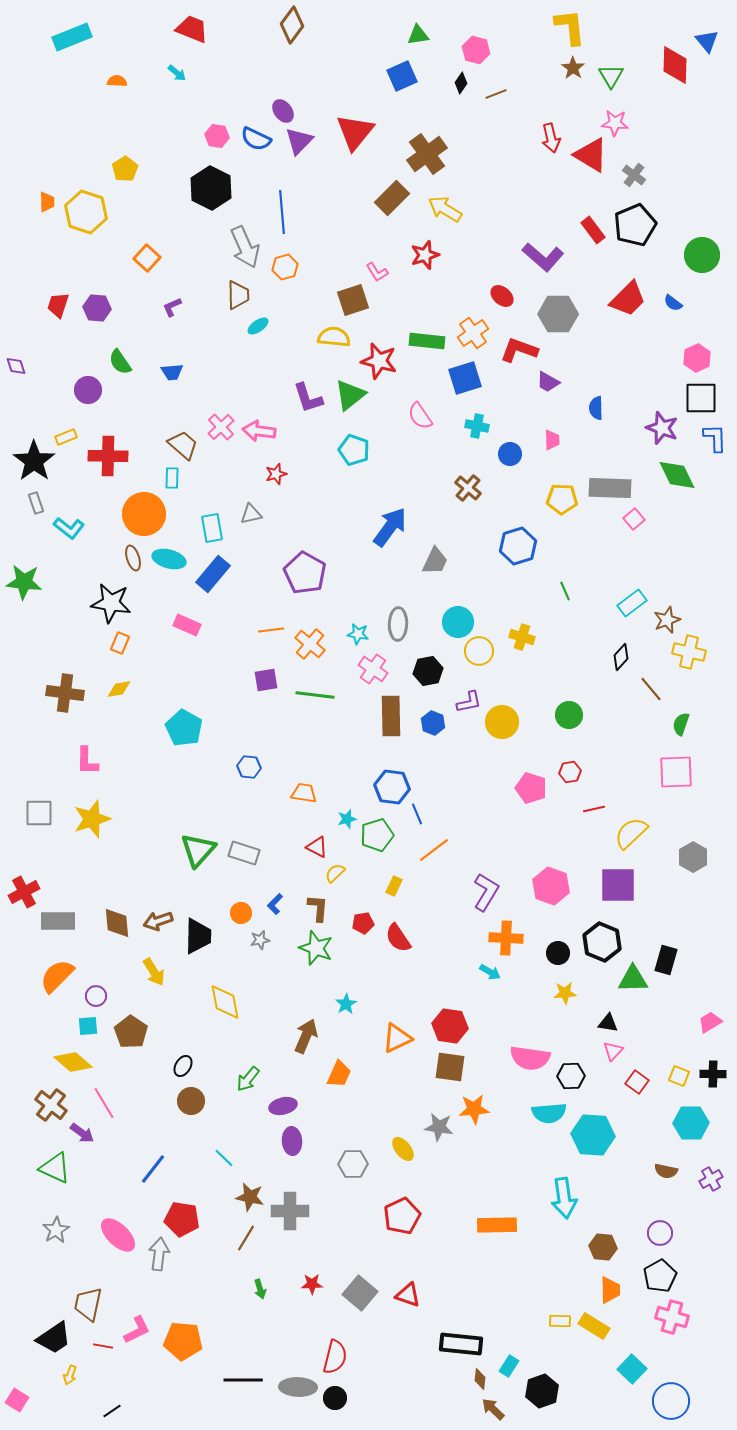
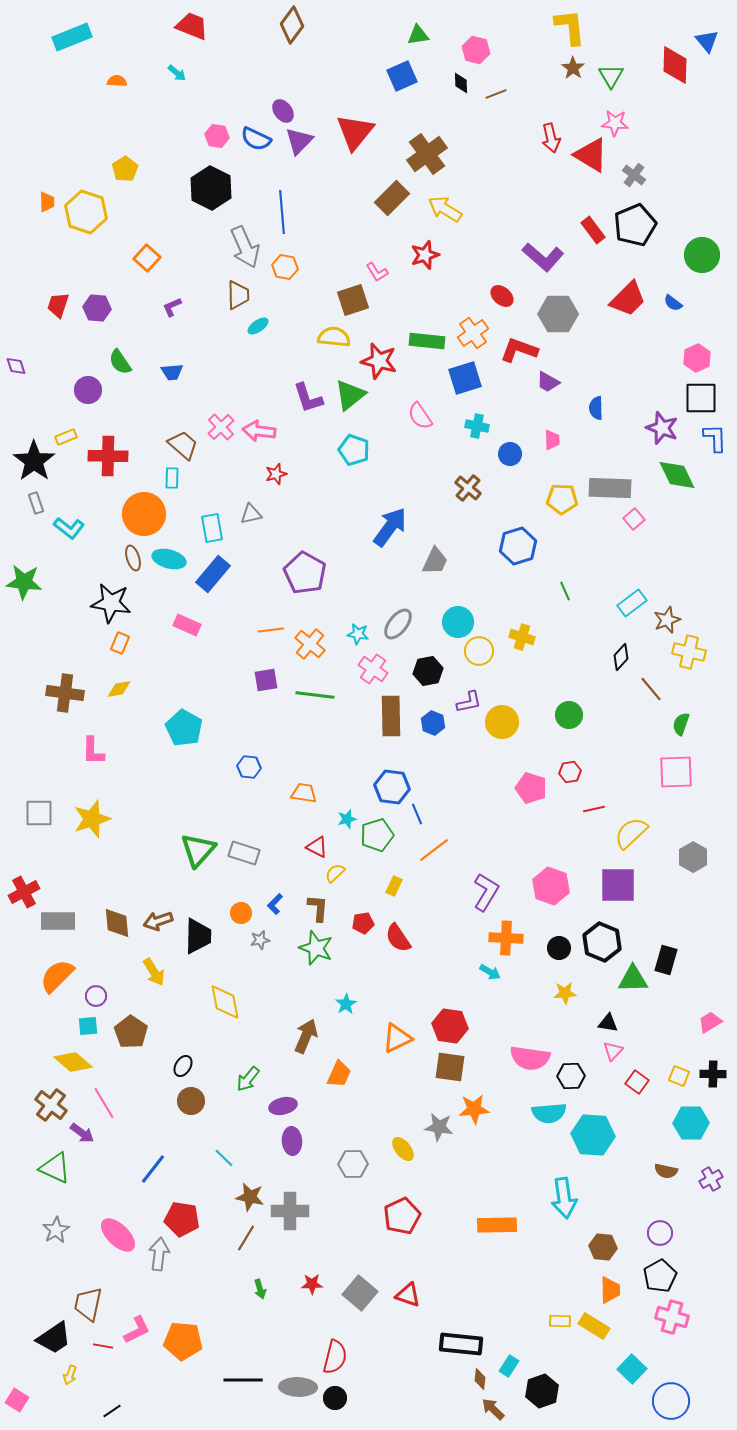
red trapezoid at (192, 29): moved 3 px up
black diamond at (461, 83): rotated 35 degrees counterclockwise
orange hexagon at (285, 267): rotated 25 degrees clockwise
gray ellipse at (398, 624): rotated 36 degrees clockwise
pink L-shape at (87, 761): moved 6 px right, 10 px up
black circle at (558, 953): moved 1 px right, 5 px up
